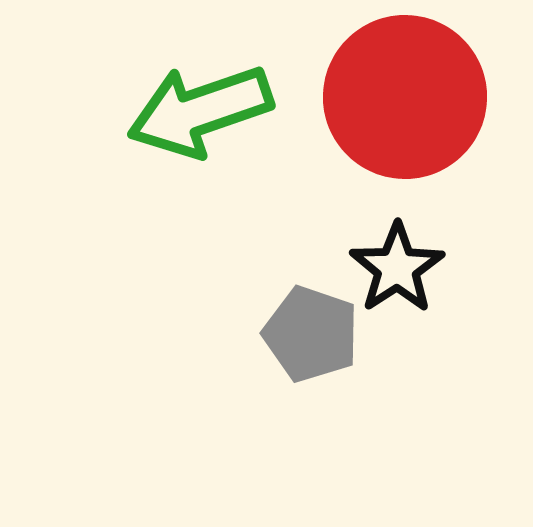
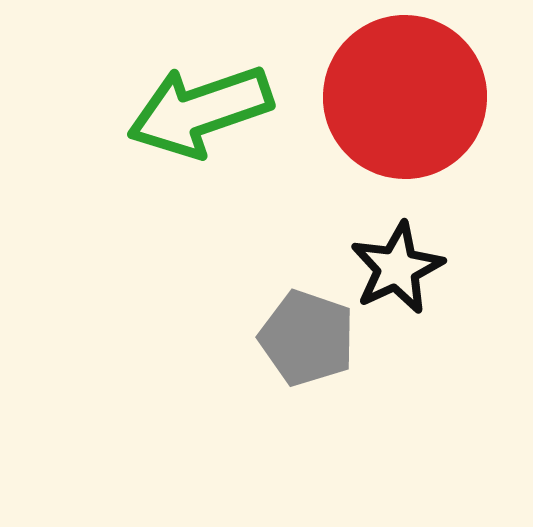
black star: rotated 8 degrees clockwise
gray pentagon: moved 4 px left, 4 px down
